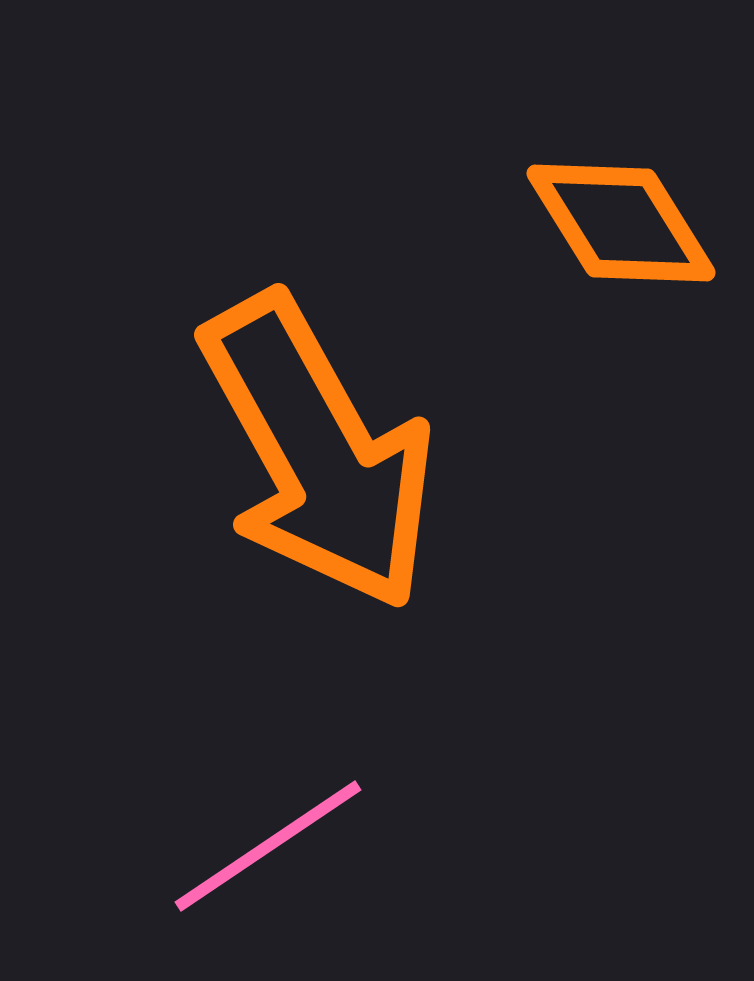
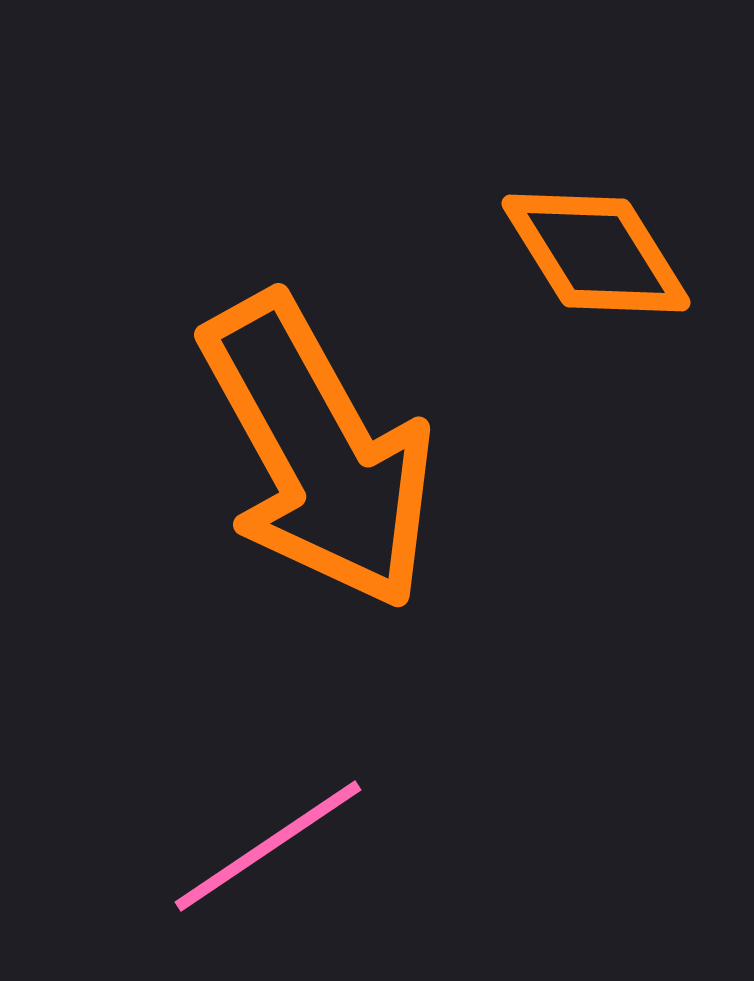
orange diamond: moved 25 px left, 30 px down
